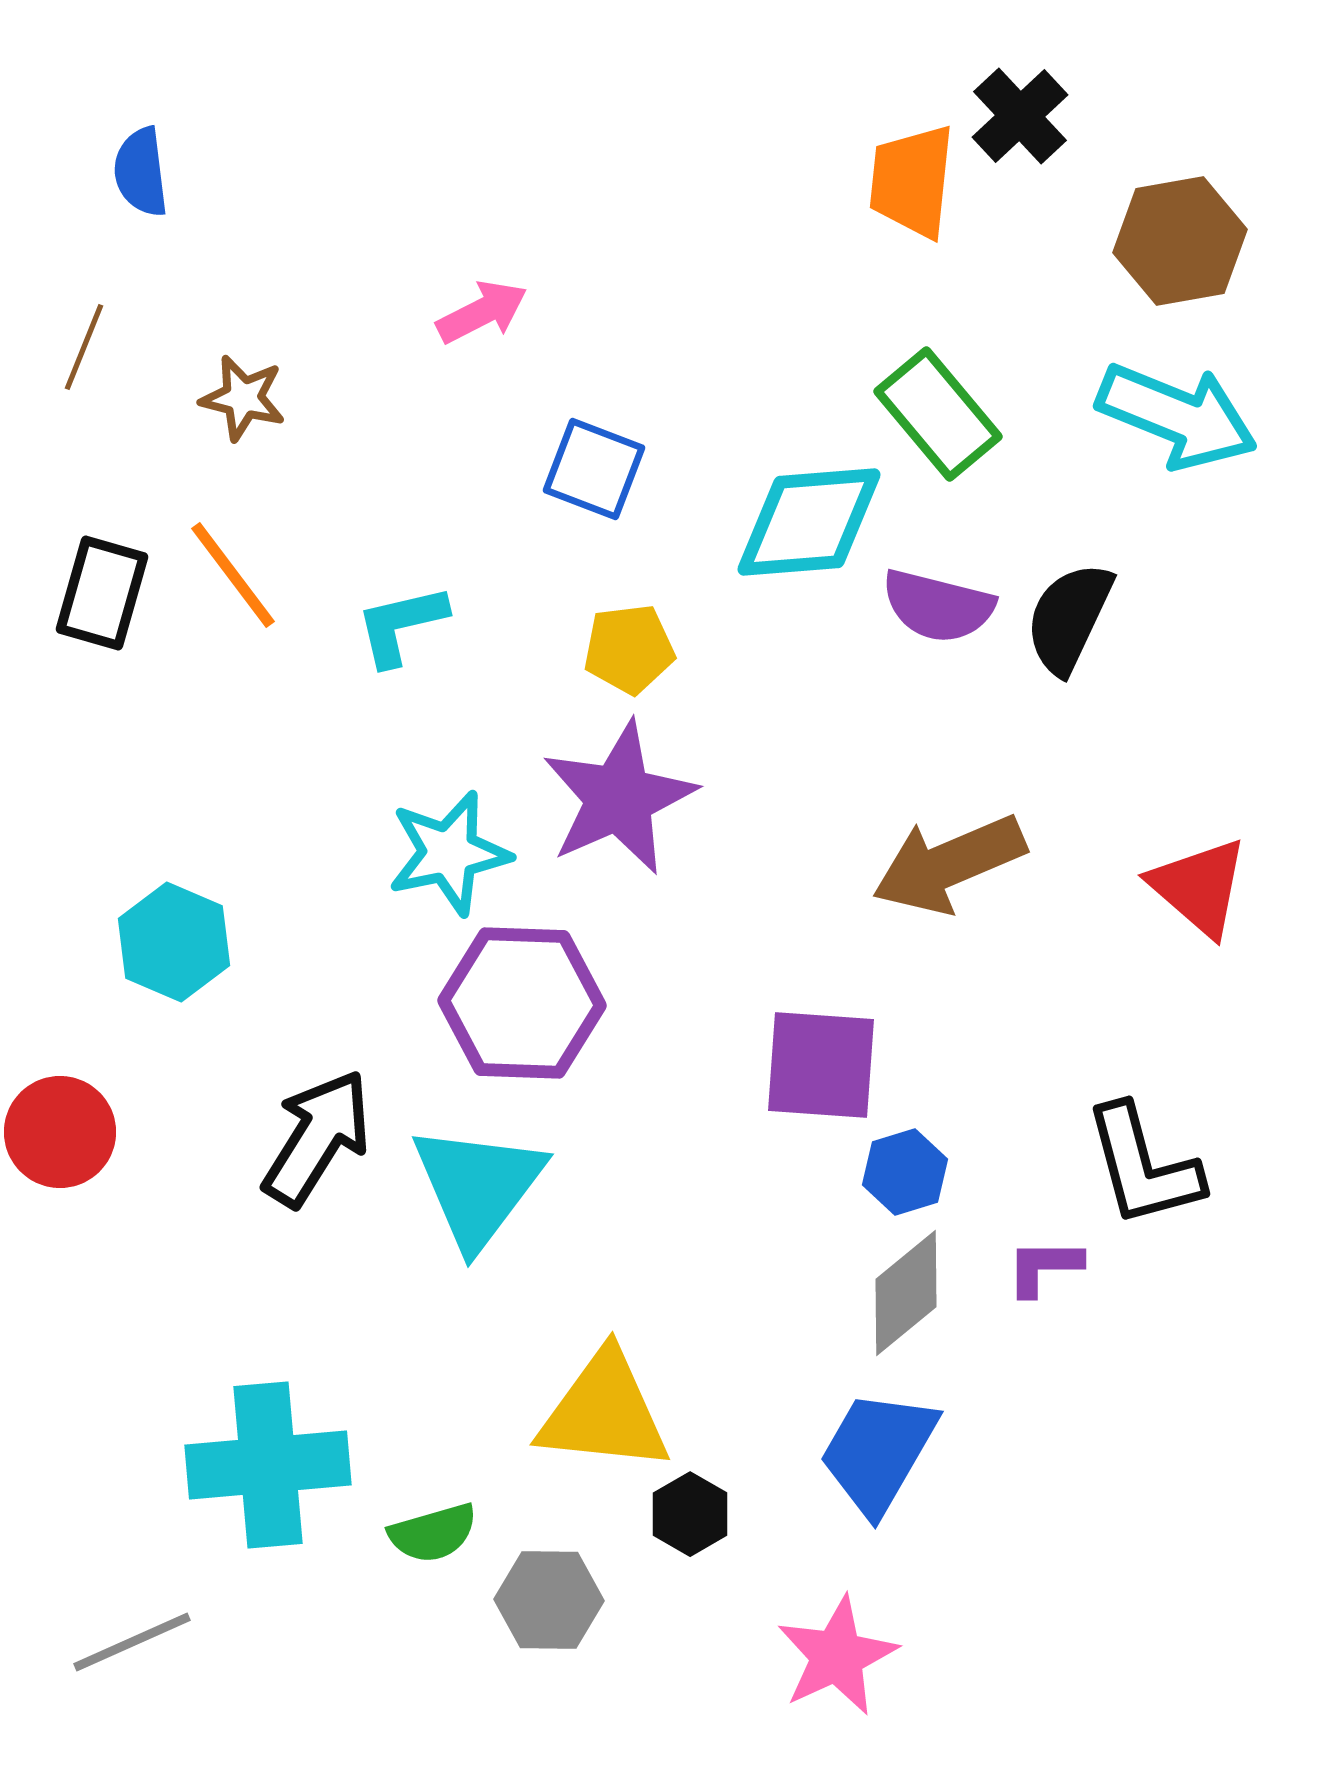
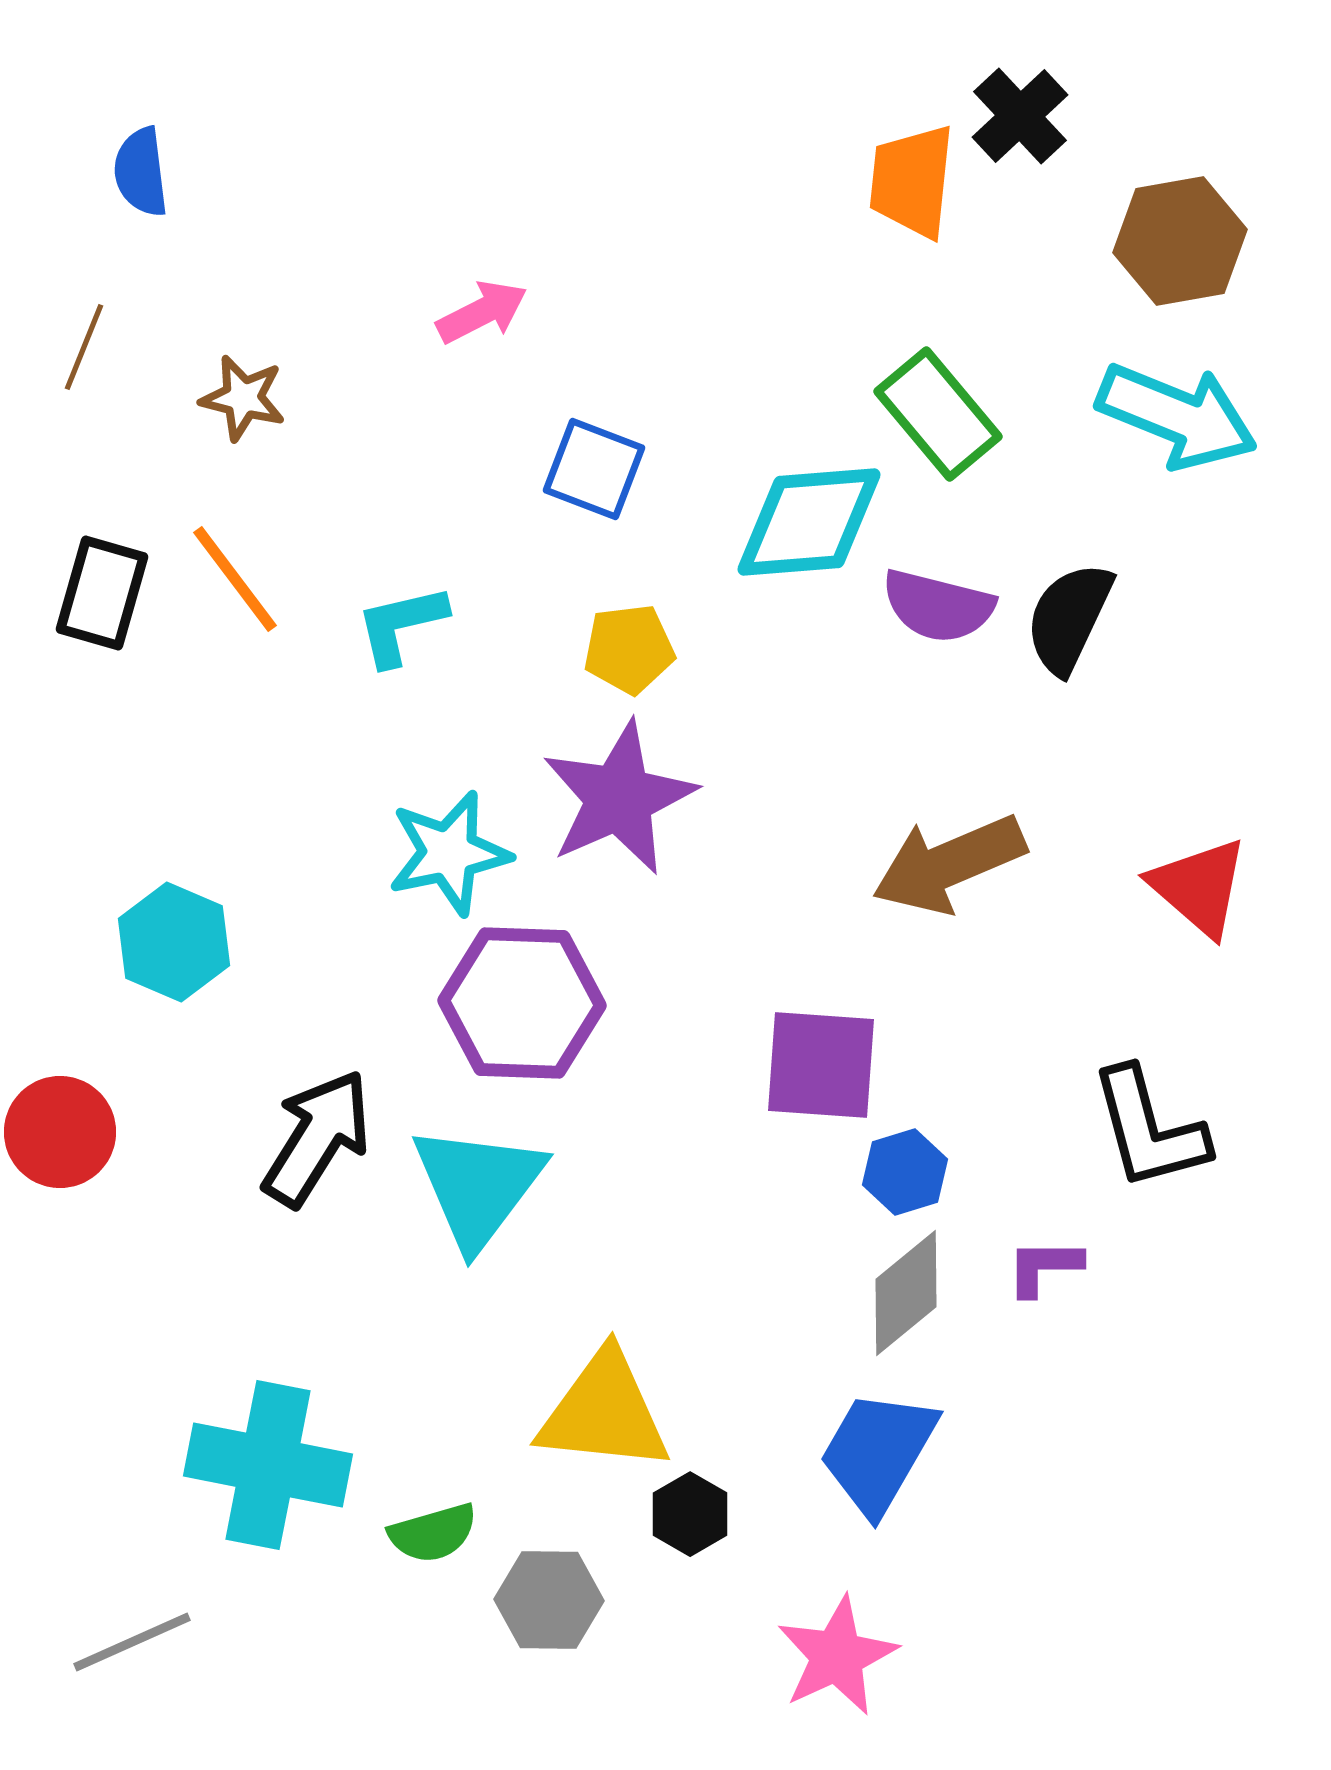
orange line: moved 2 px right, 4 px down
black L-shape: moved 6 px right, 37 px up
cyan cross: rotated 16 degrees clockwise
